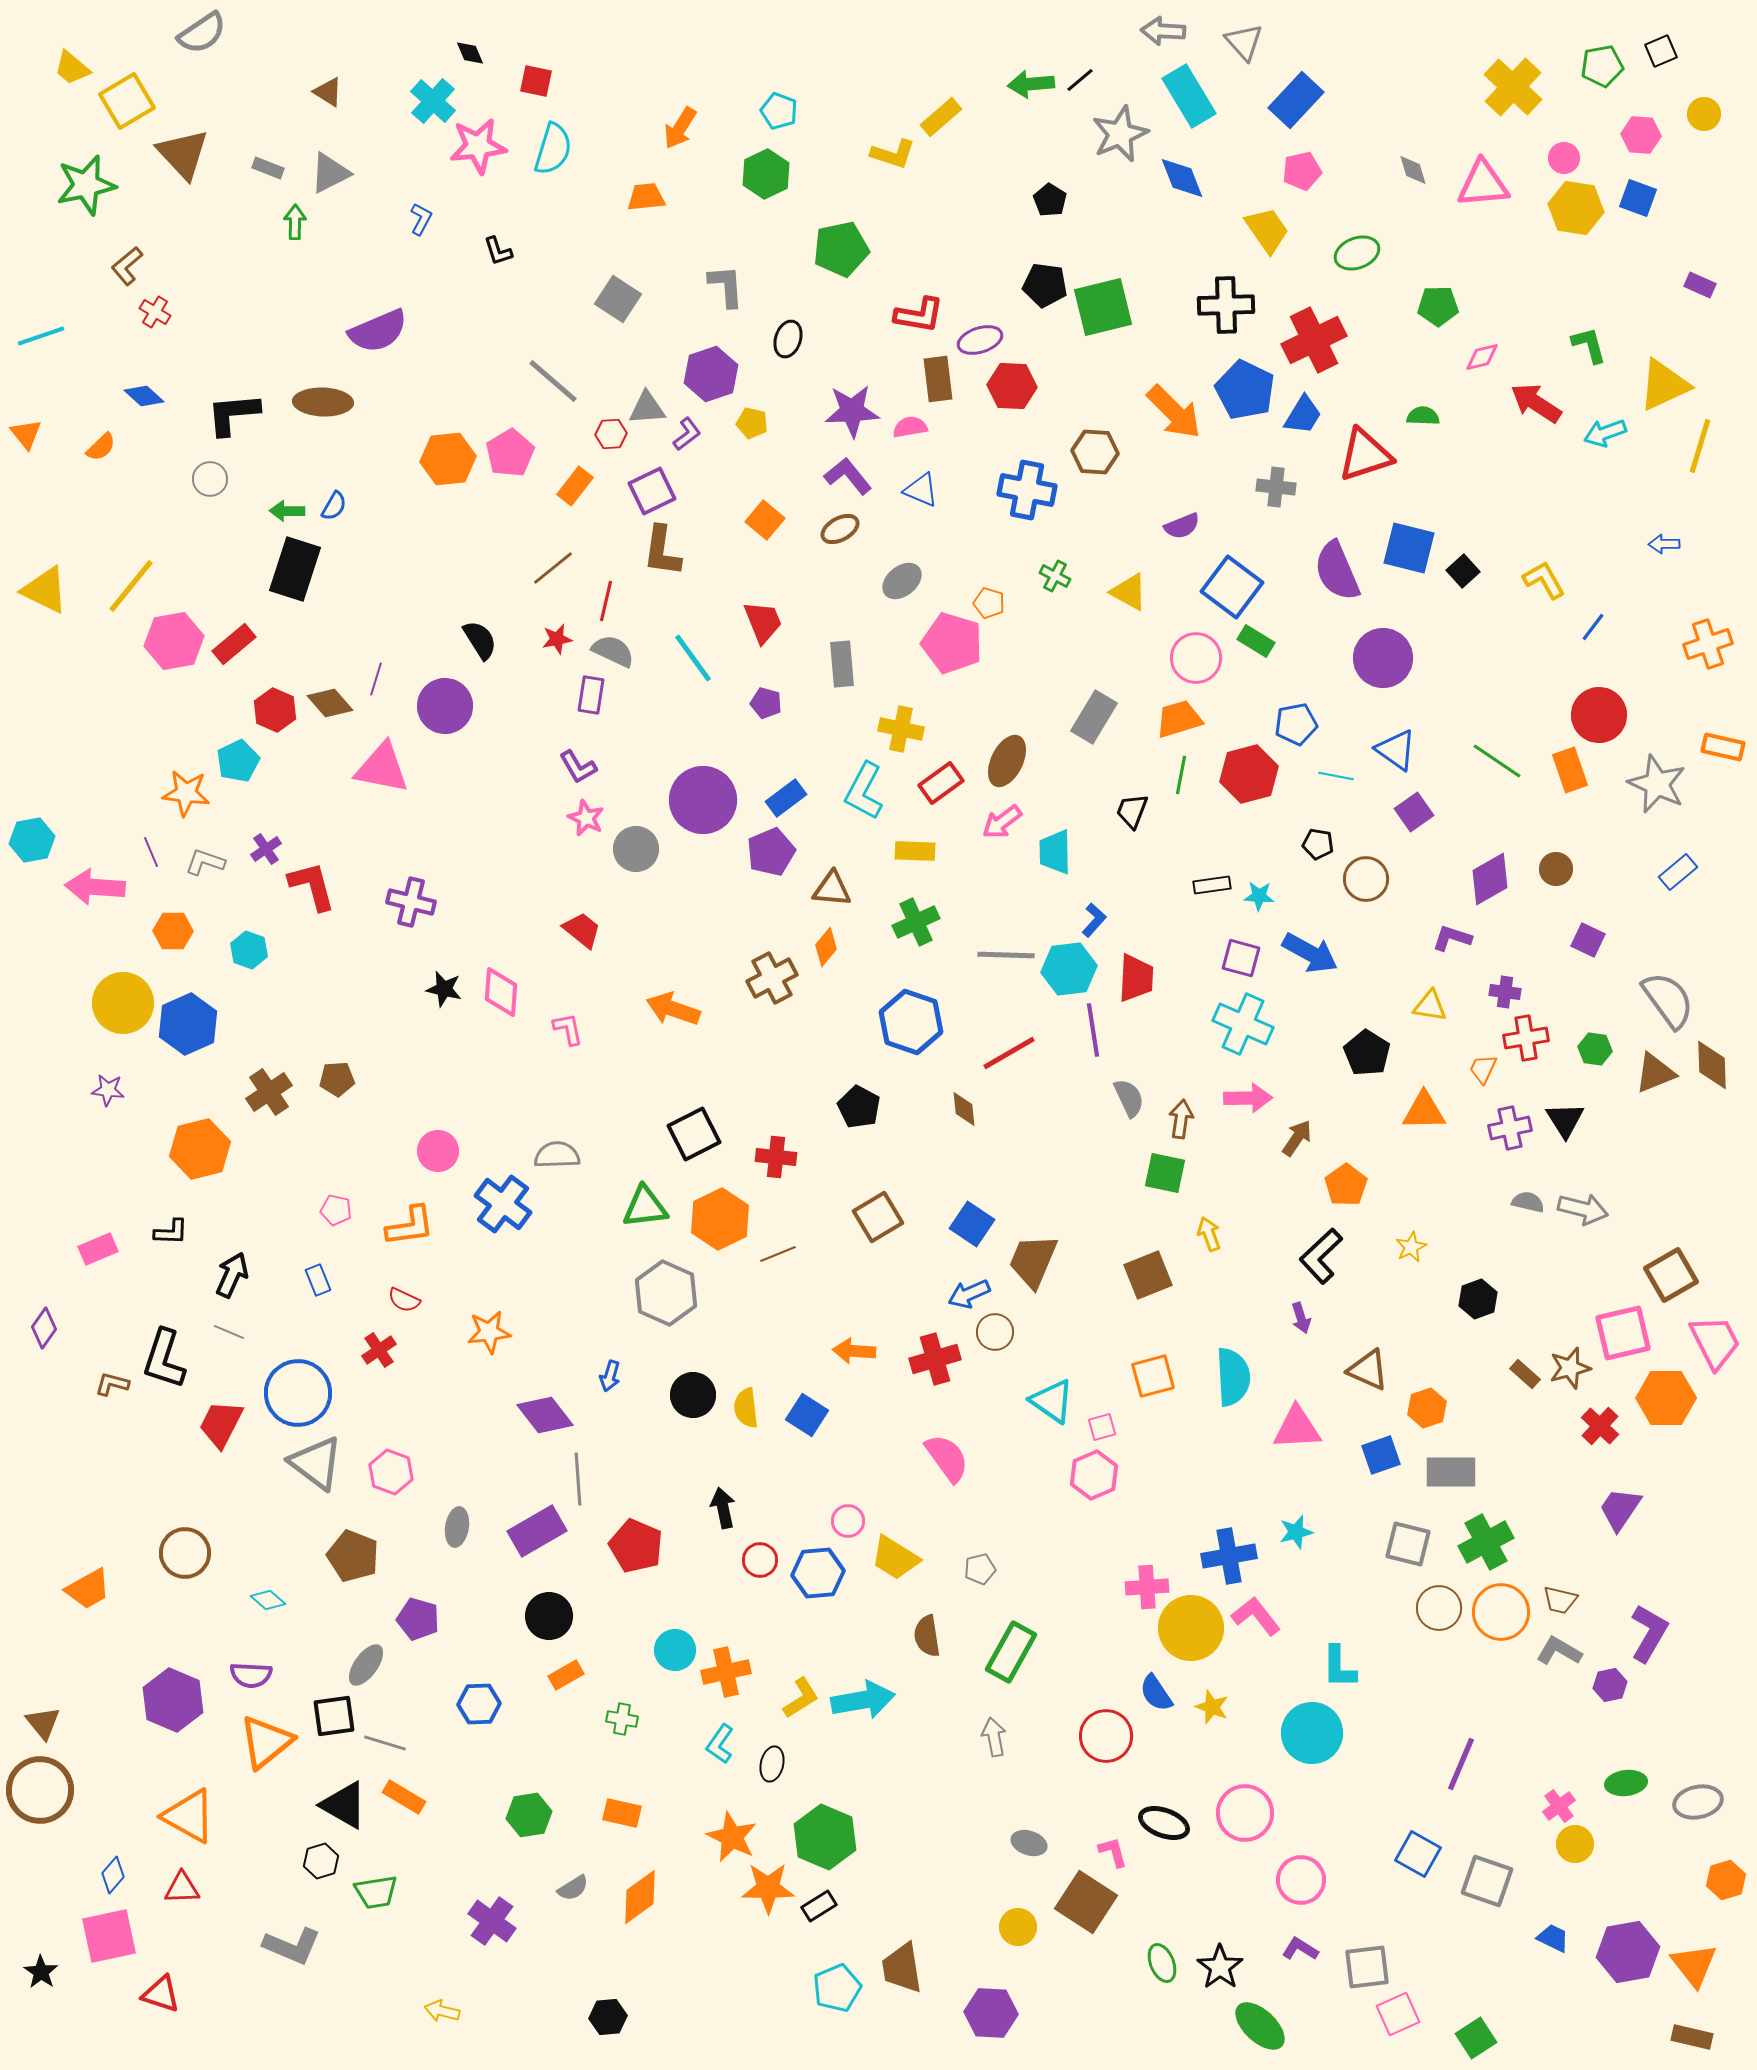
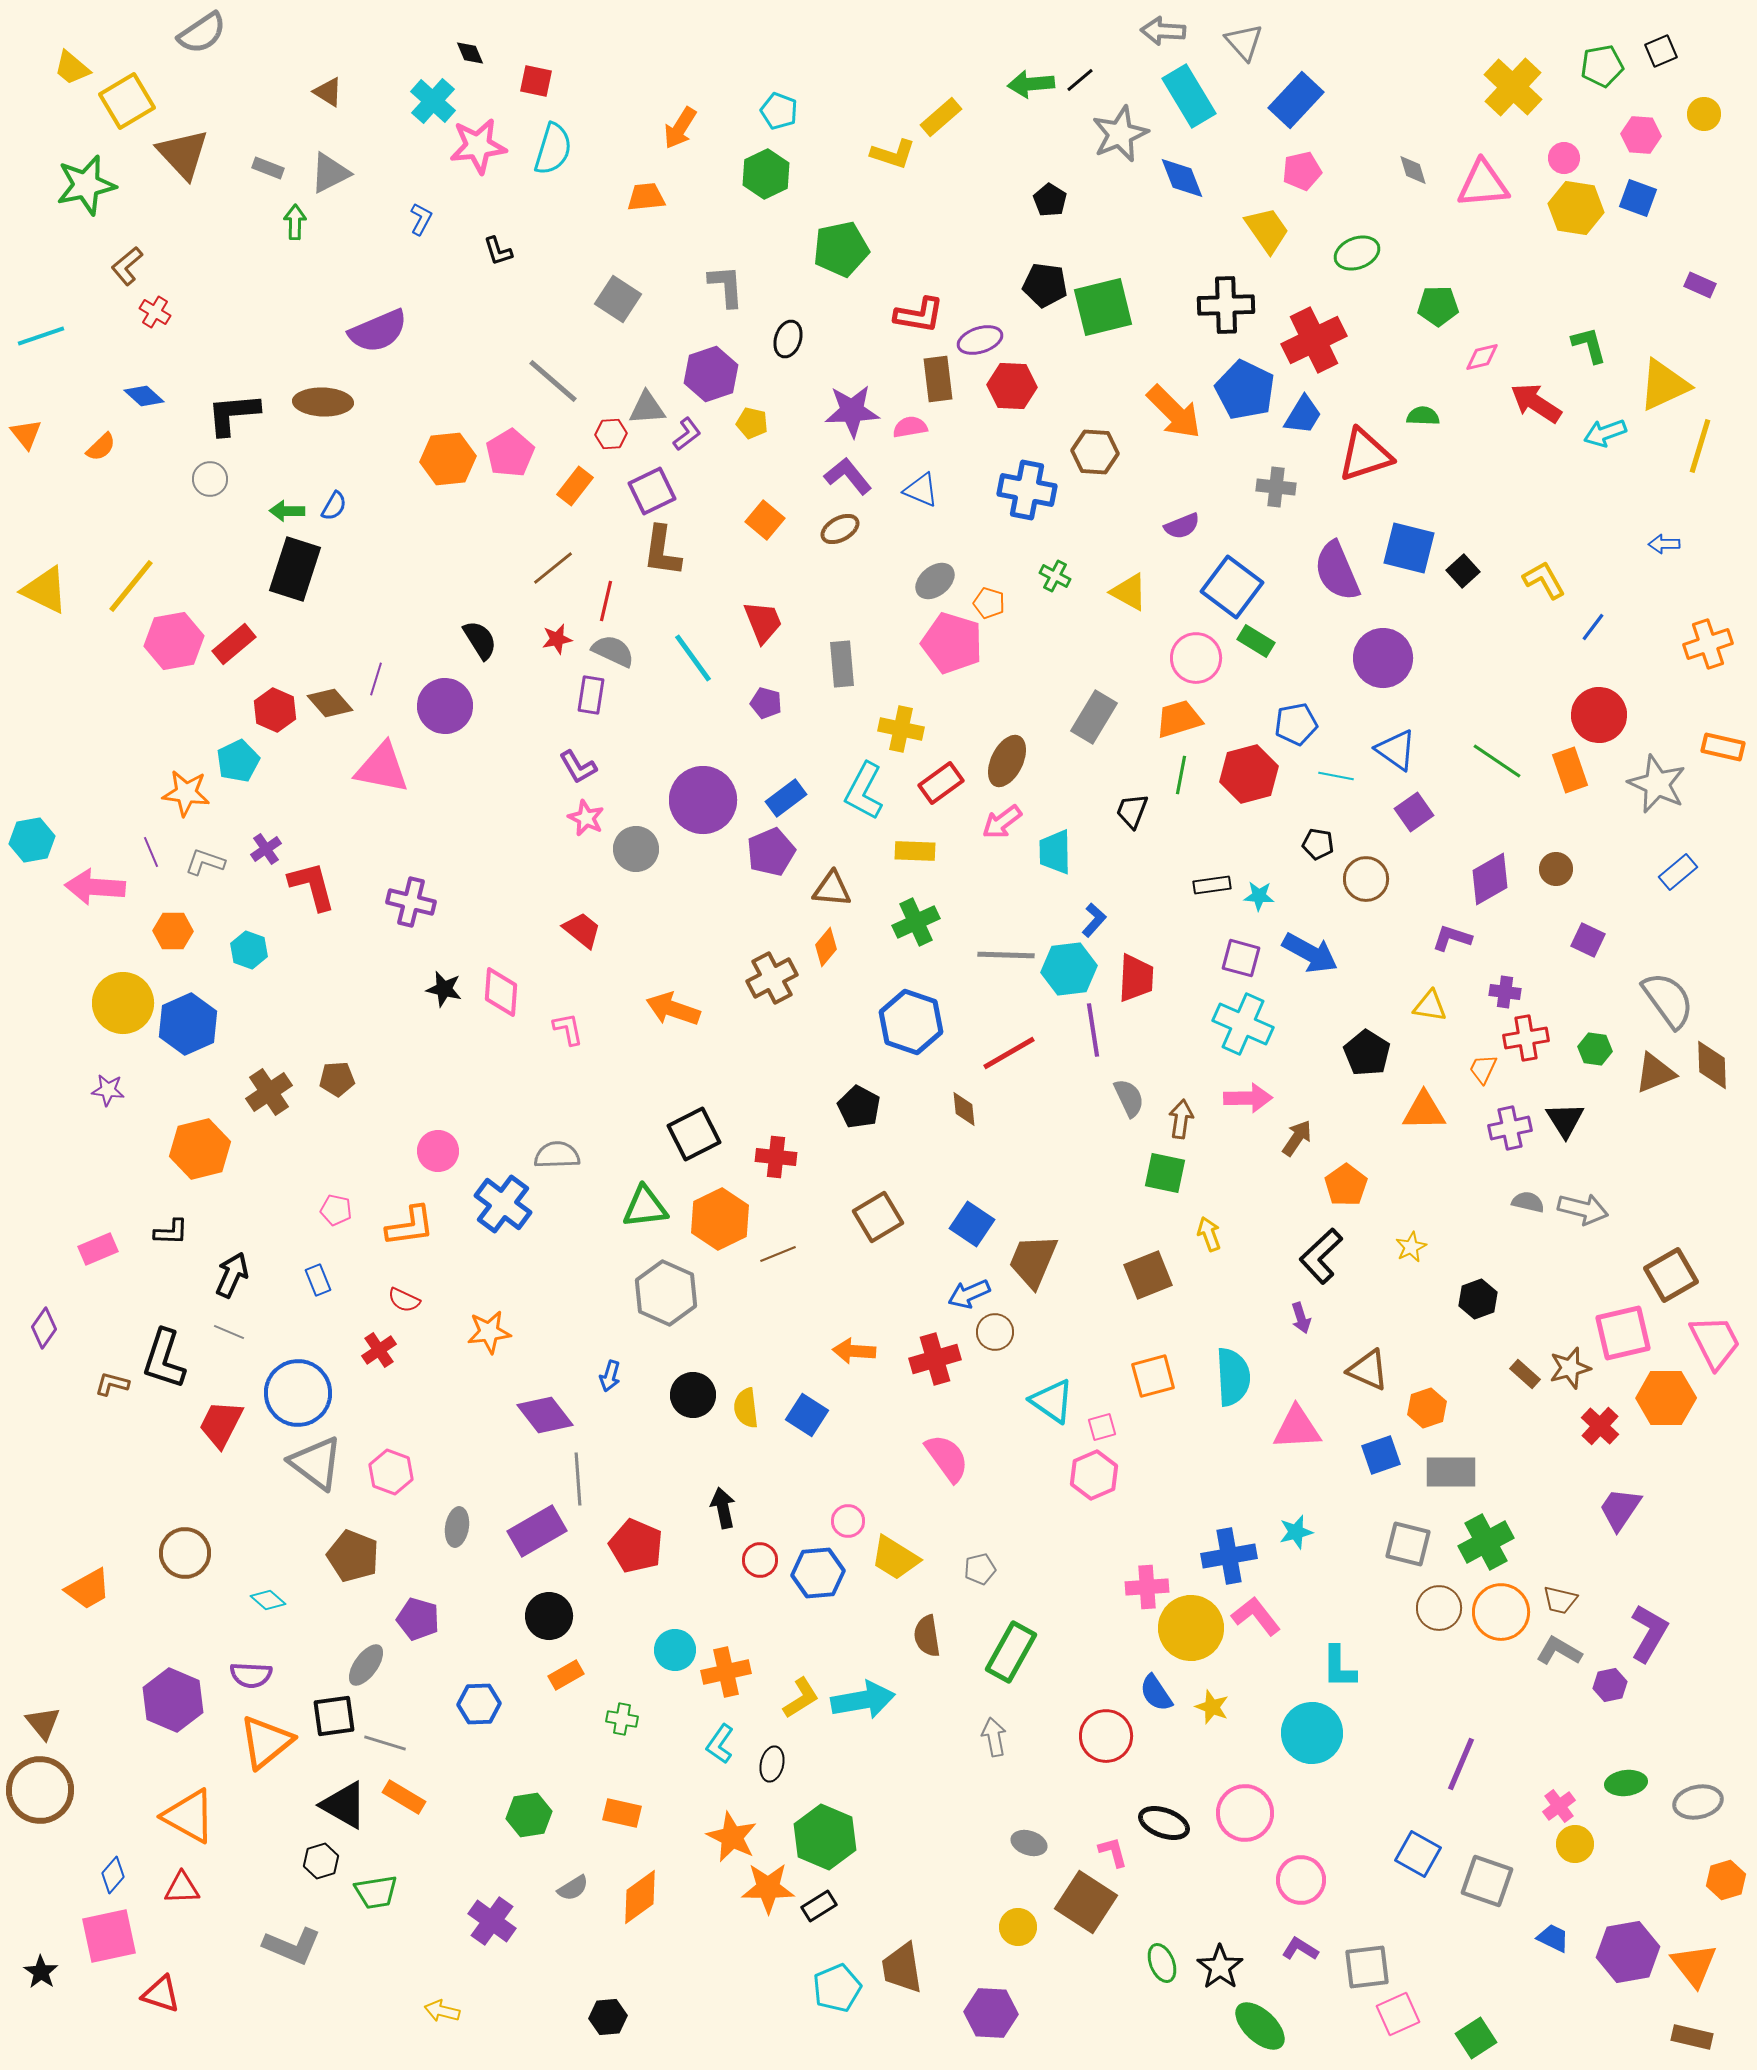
gray ellipse at (902, 581): moved 33 px right
